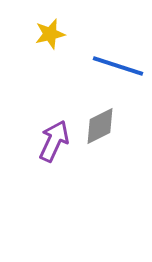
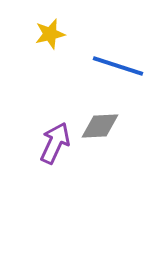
gray diamond: rotated 24 degrees clockwise
purple arrow: moved 1 px right, 2 px down
